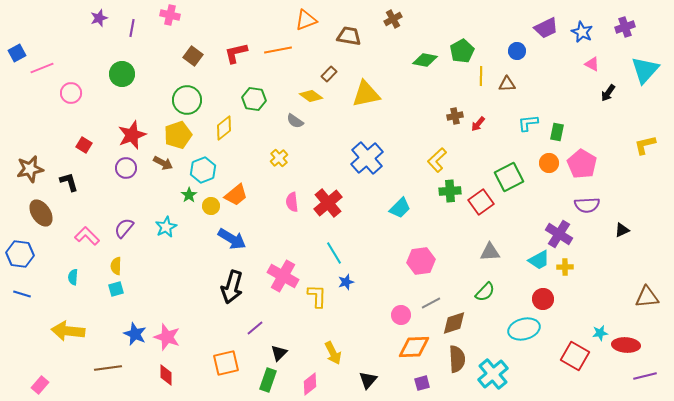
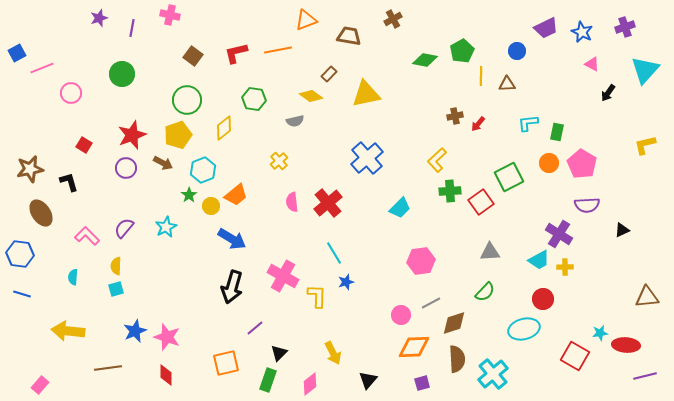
gray semicircle at (295, 121): rotated 48 degrees counterclockwise
yellow cross at (279, 158): moved 3 px down
blue star at (135, 334): moved 3 px up; rotated 25 degrees clockwise
